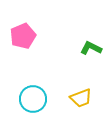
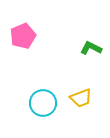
cyan circle: moved 10 px right, 4 px down
